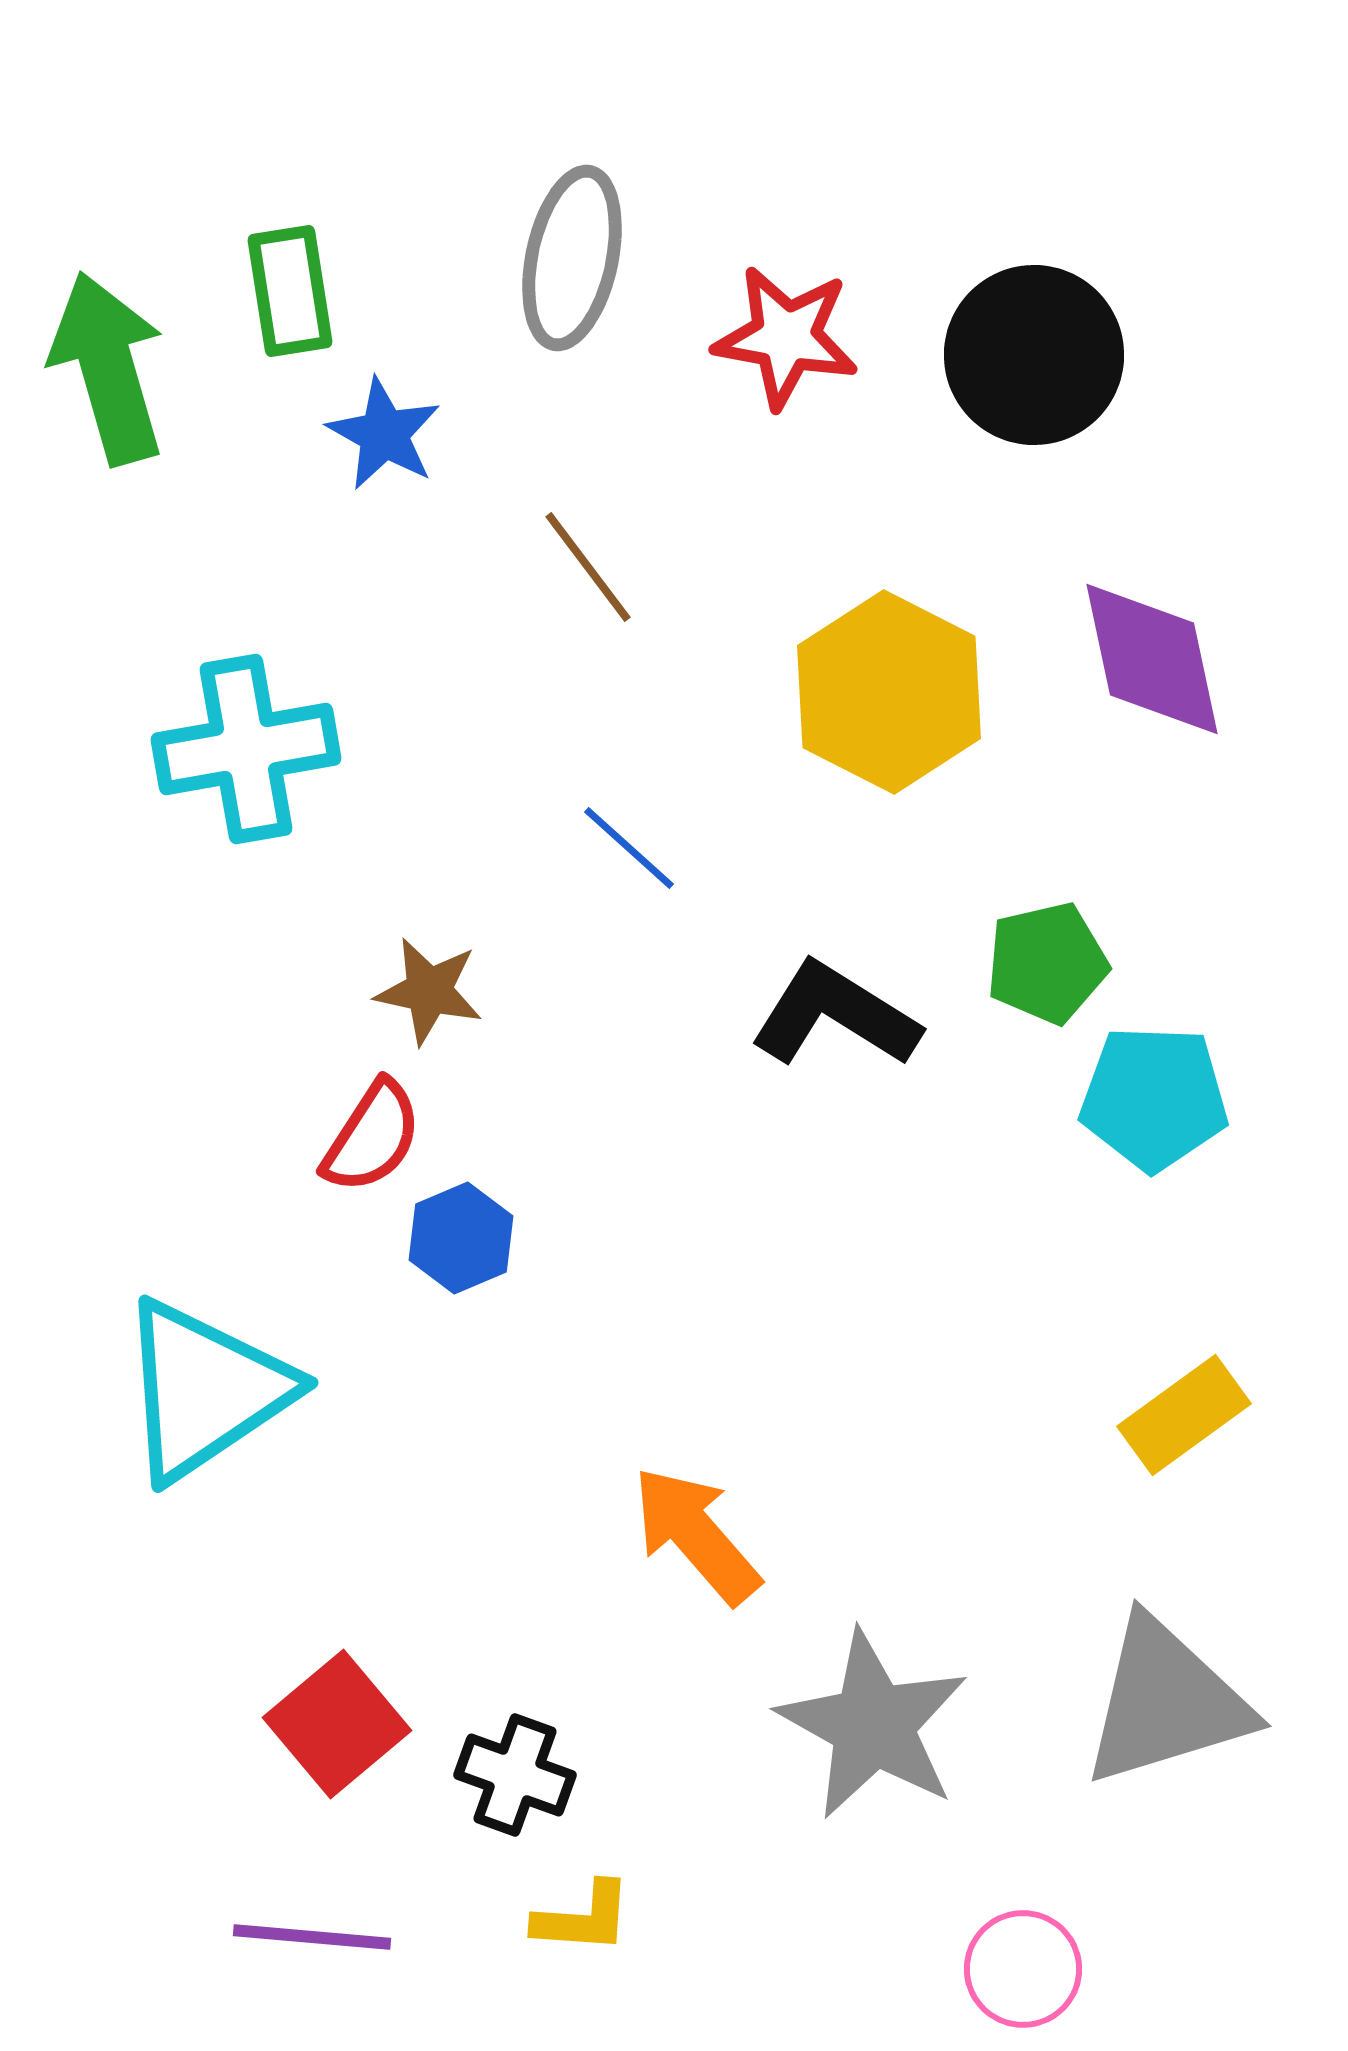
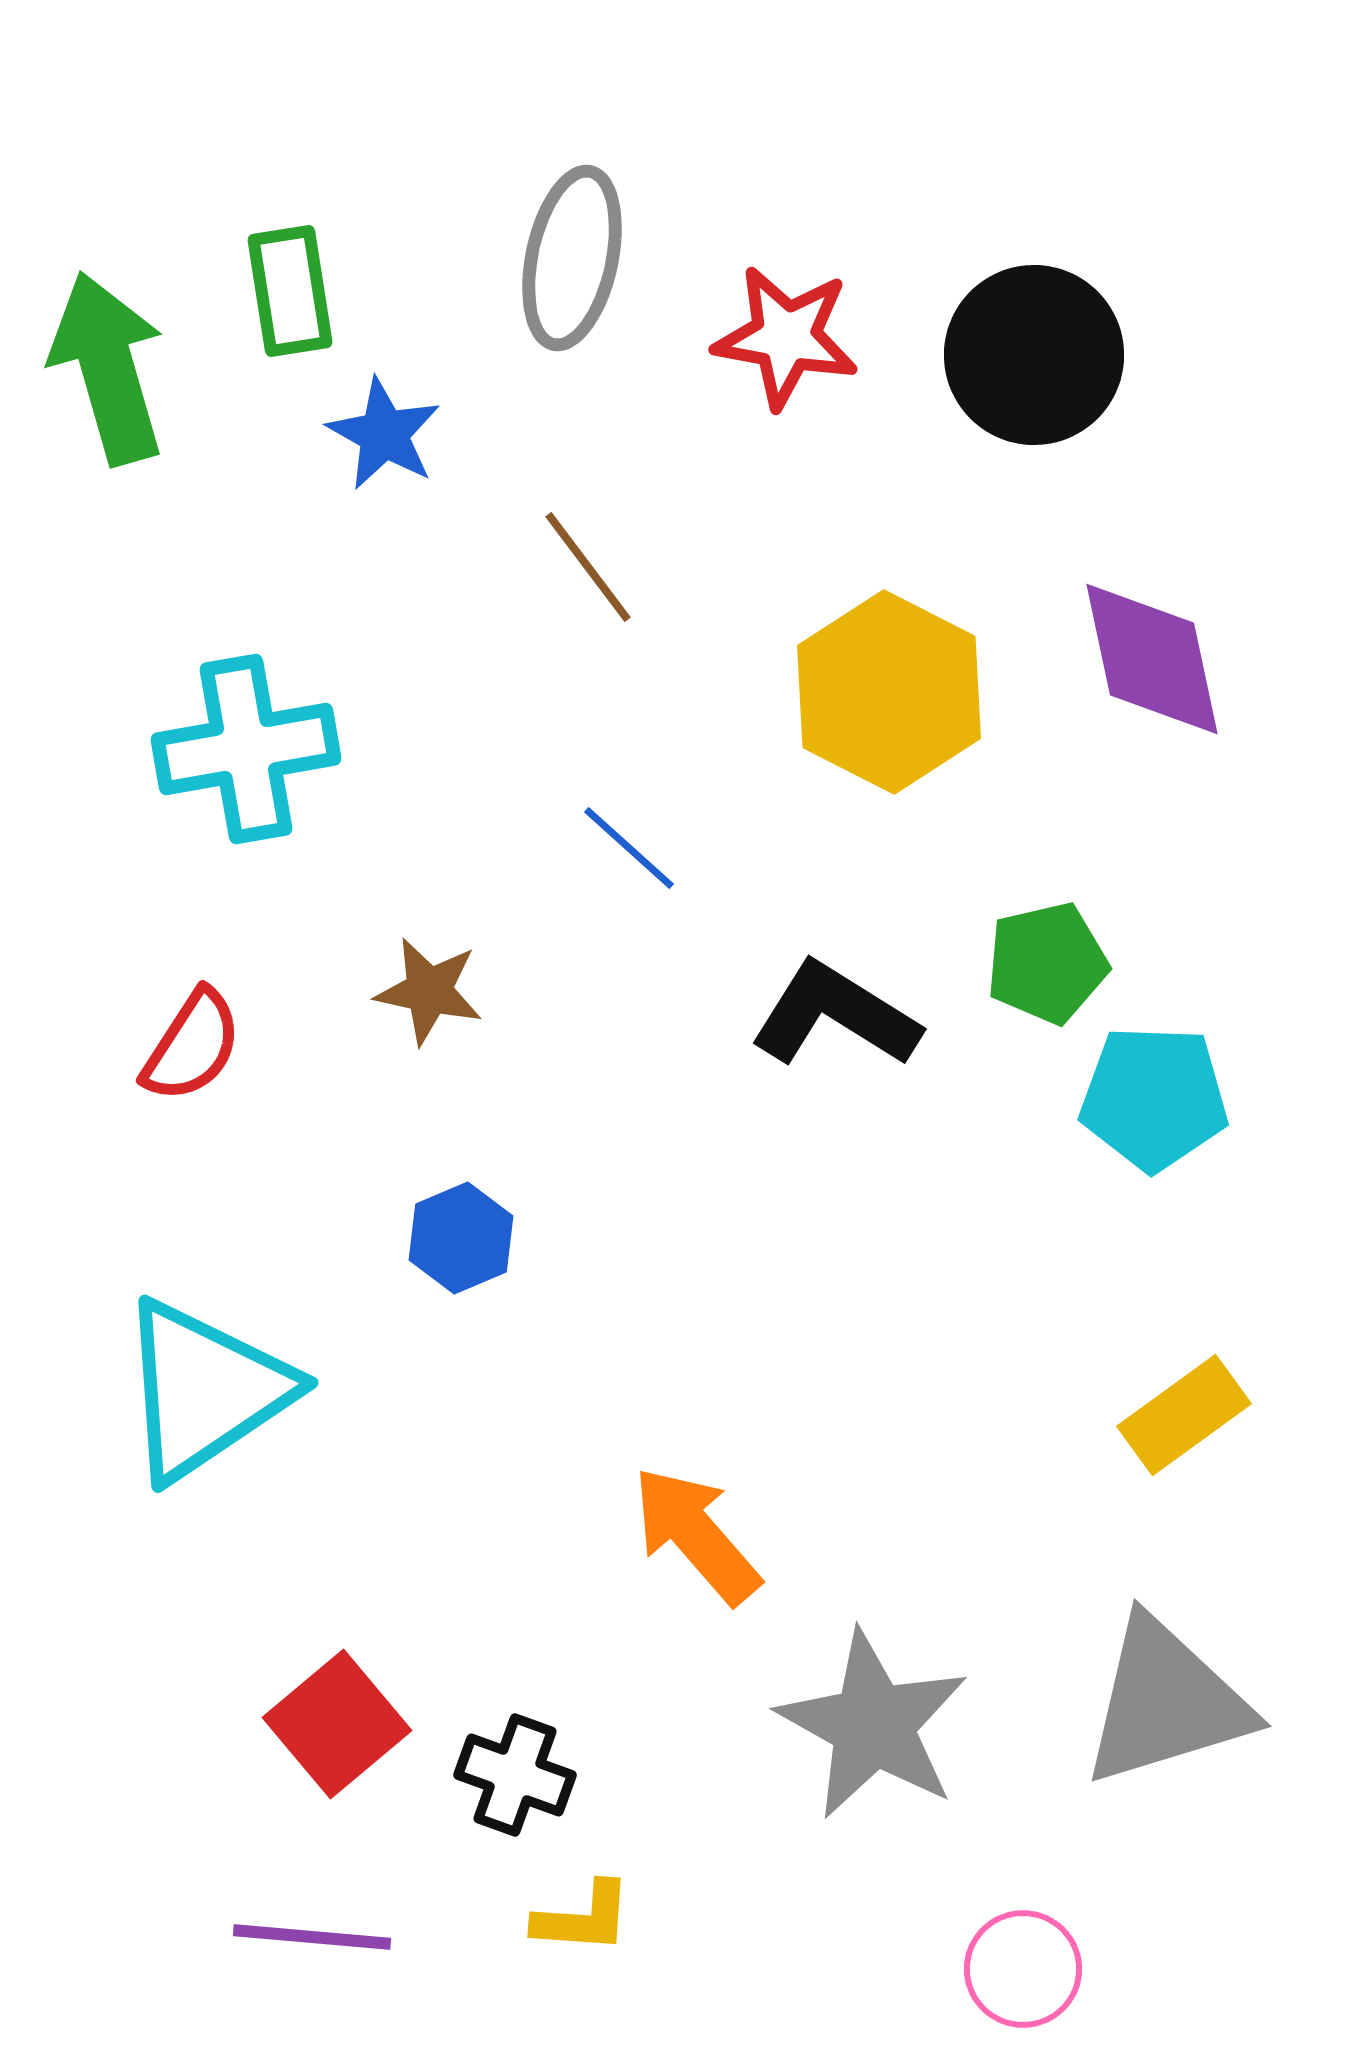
red semicircle: moved 180 px left, 91 px up
